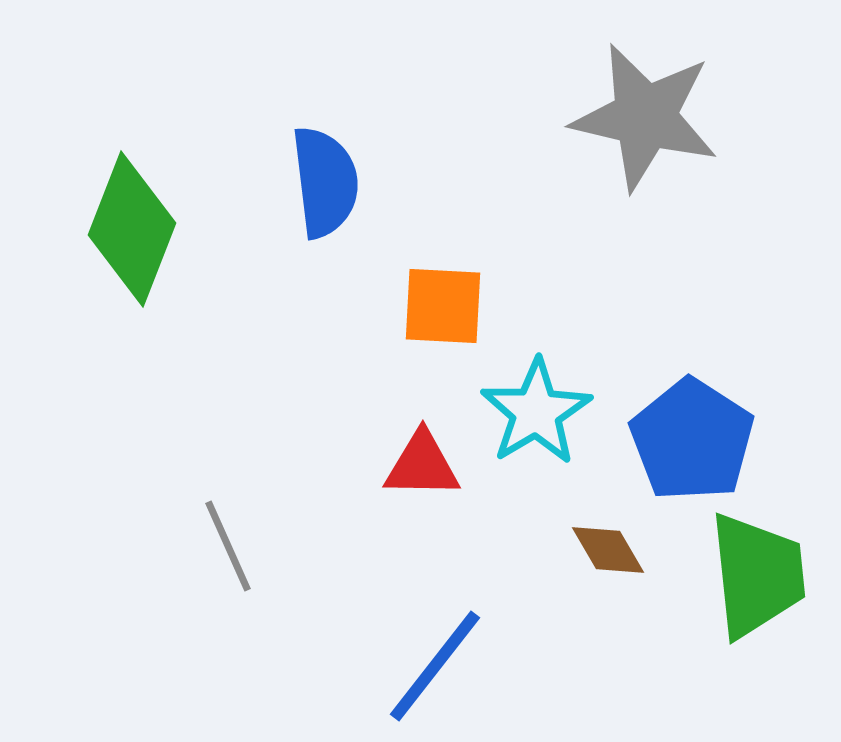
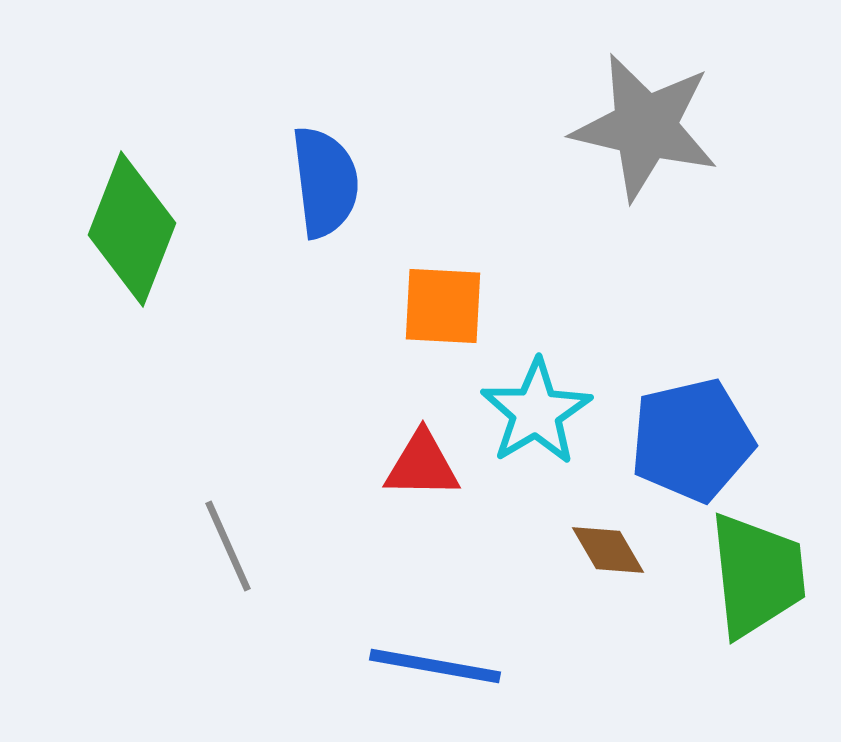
gray star: moved 10 px down
blue pentagon: rotated 26 degrees clockwise
blue line: rotated 62 degrees clockwise
